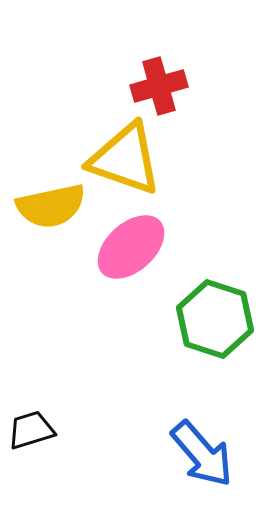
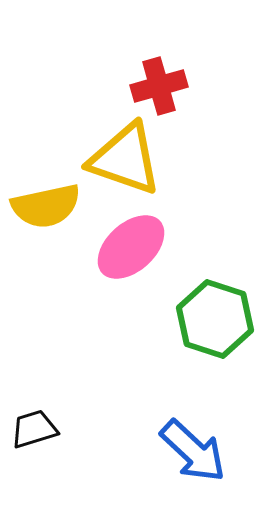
yellow semicircle: moved 5 px left
black trapezoid: moved 3 px right, 1 px up
blue arrow: moved 9 px left, 3 px up; rotated 6 degrees counterclockwise
